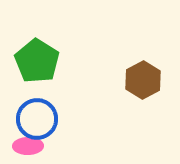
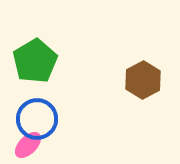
green pentagon: moved 2 px left; rotated 9 degrees clockwise
pink ellipse: moved 1 px up; rotated 44 degrees counterclockwise
